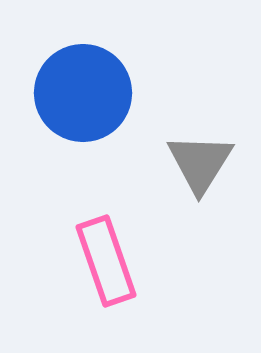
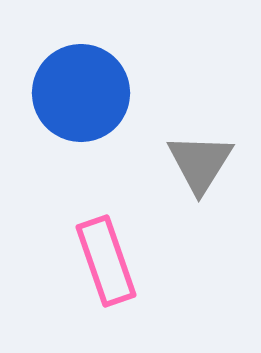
blue circle: moved 2 px left
